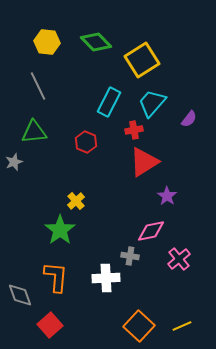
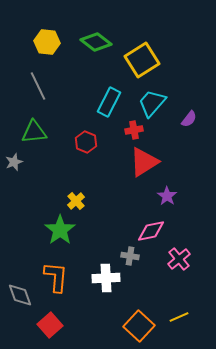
green diamond: rotated 8 degrees counterclockwise
yellow line: moved 3 px left, 9 px up
